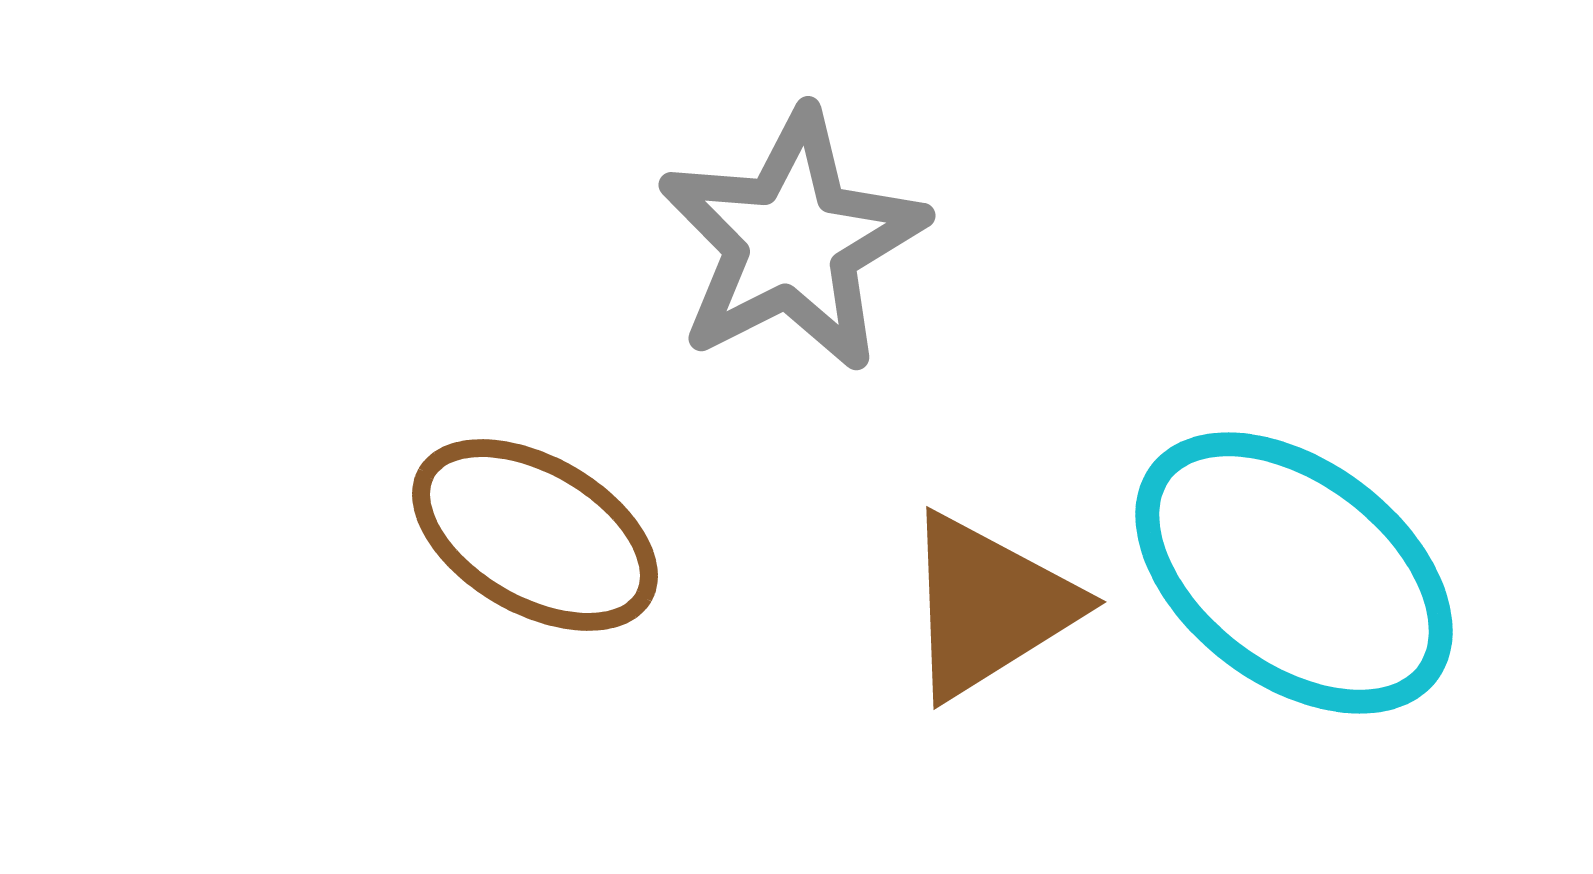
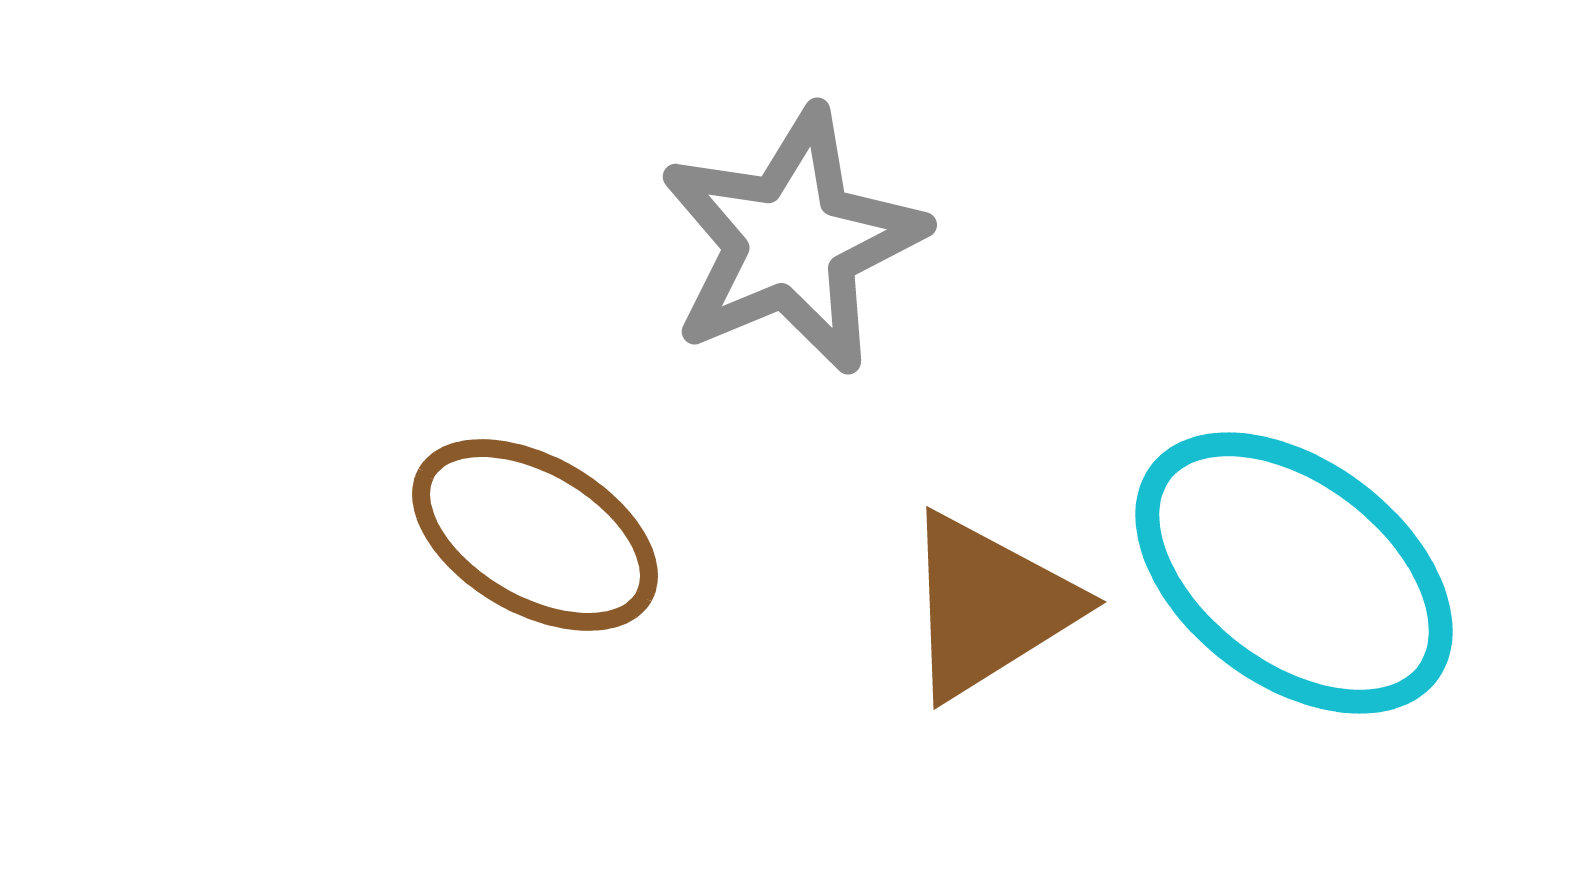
gray star: rotated 4 degrees clockwise
